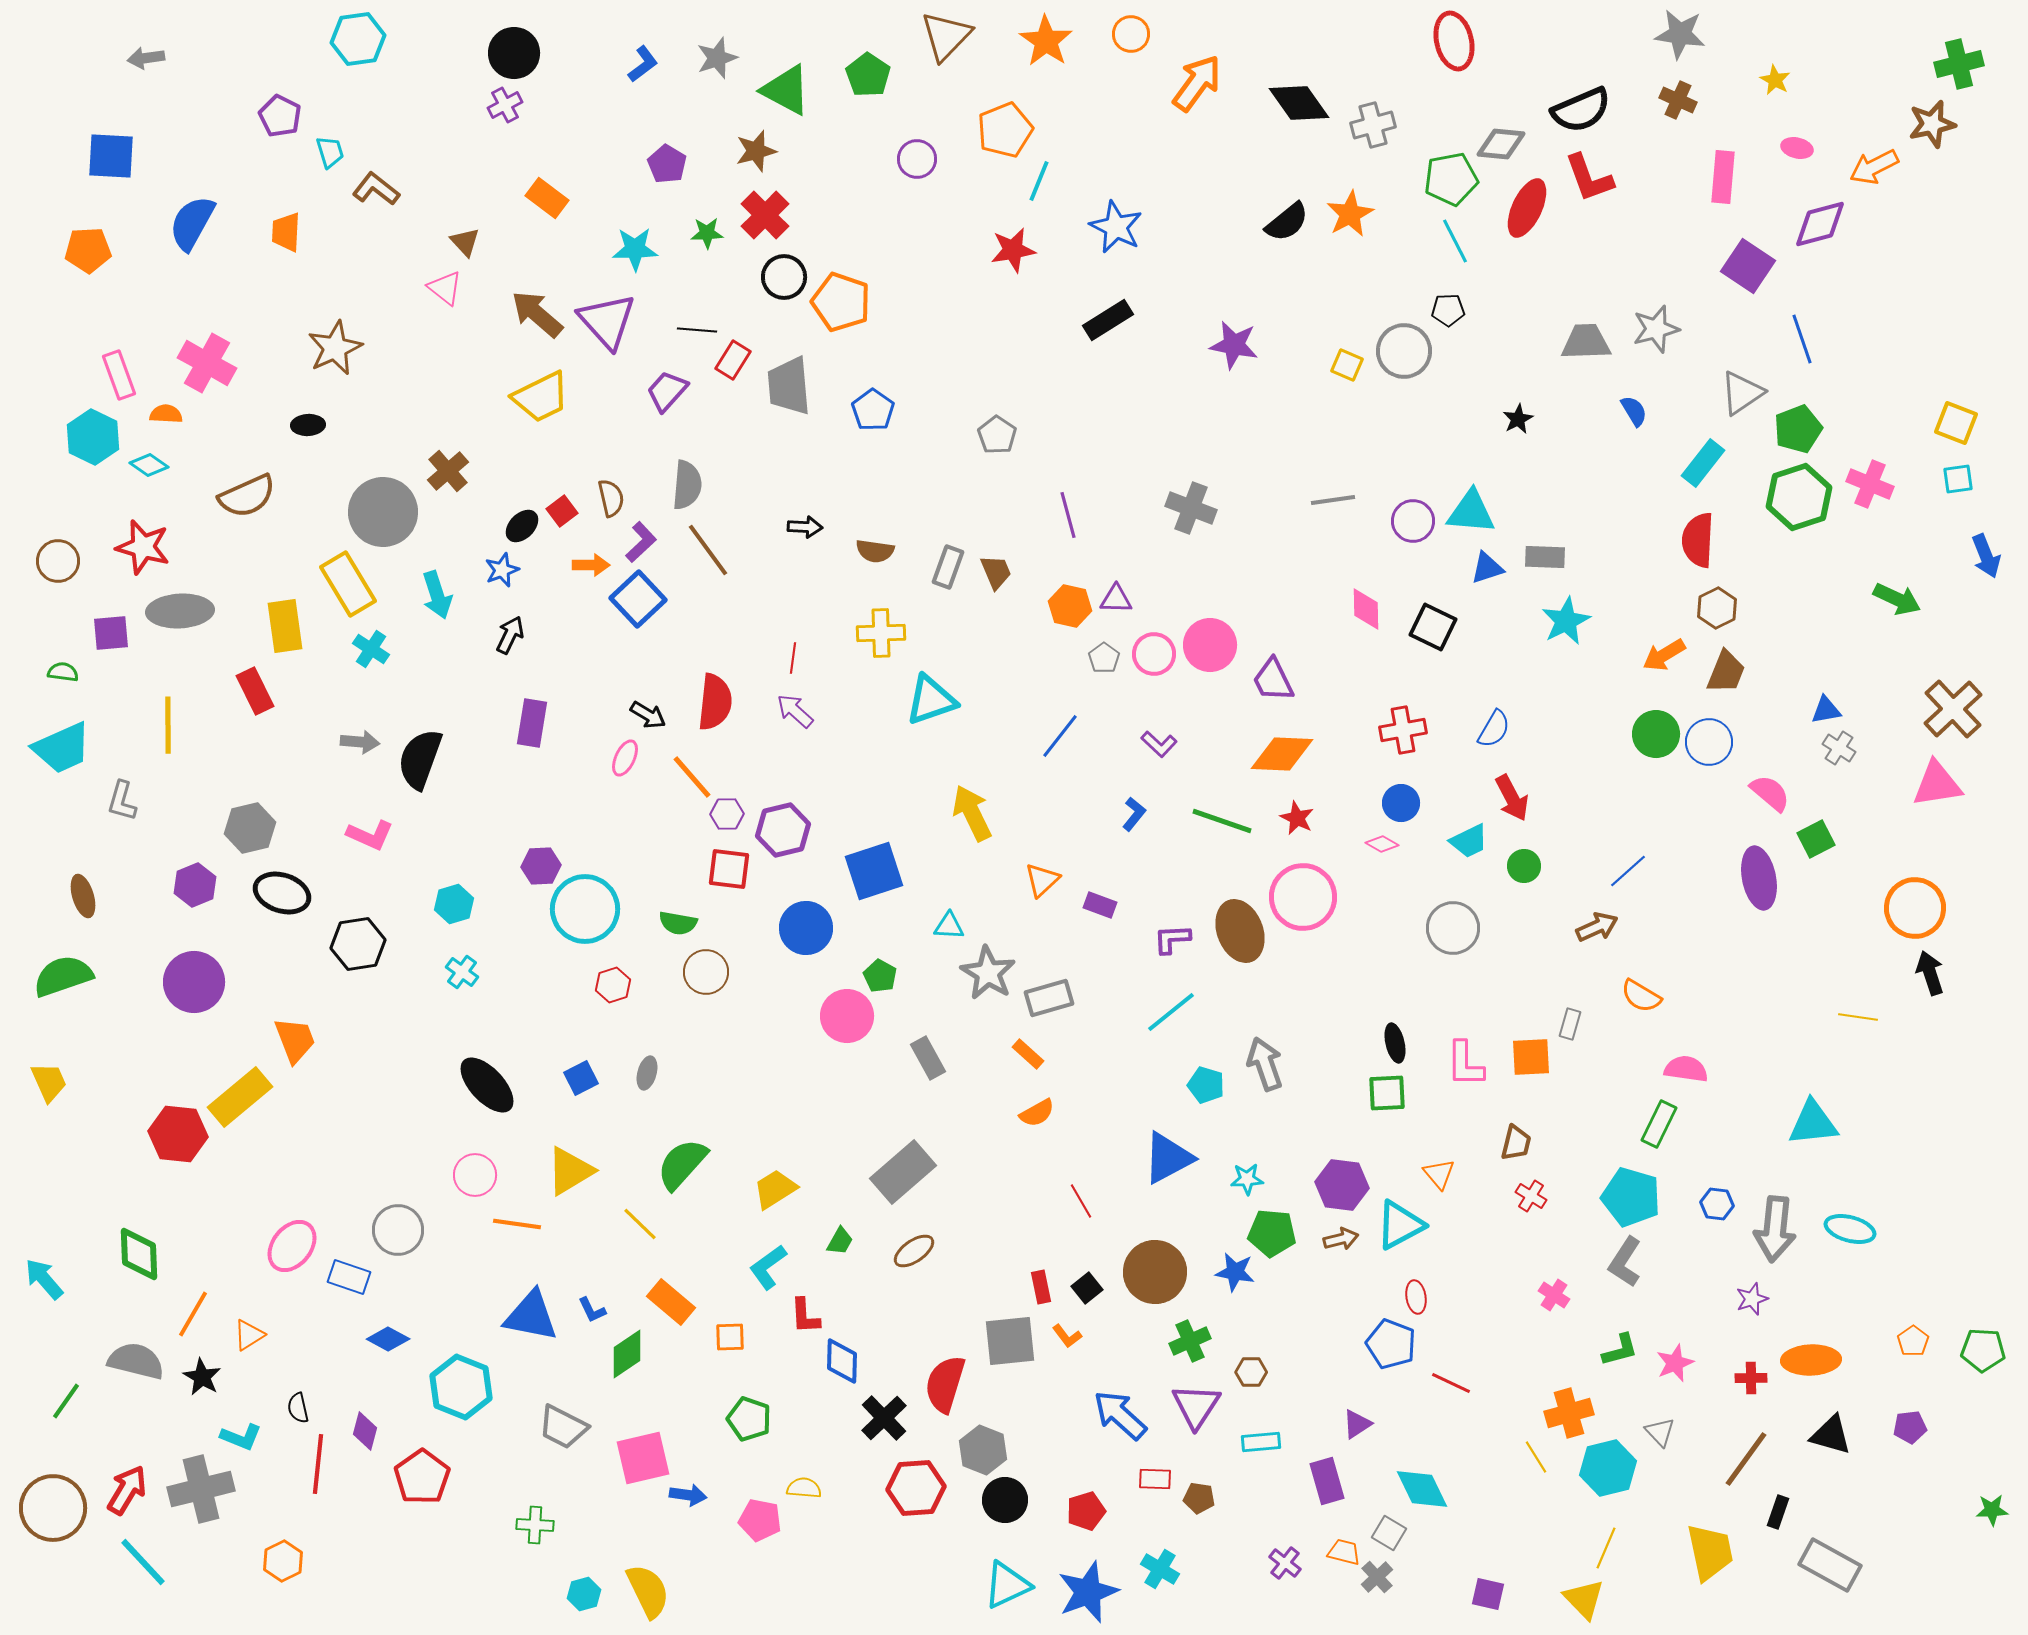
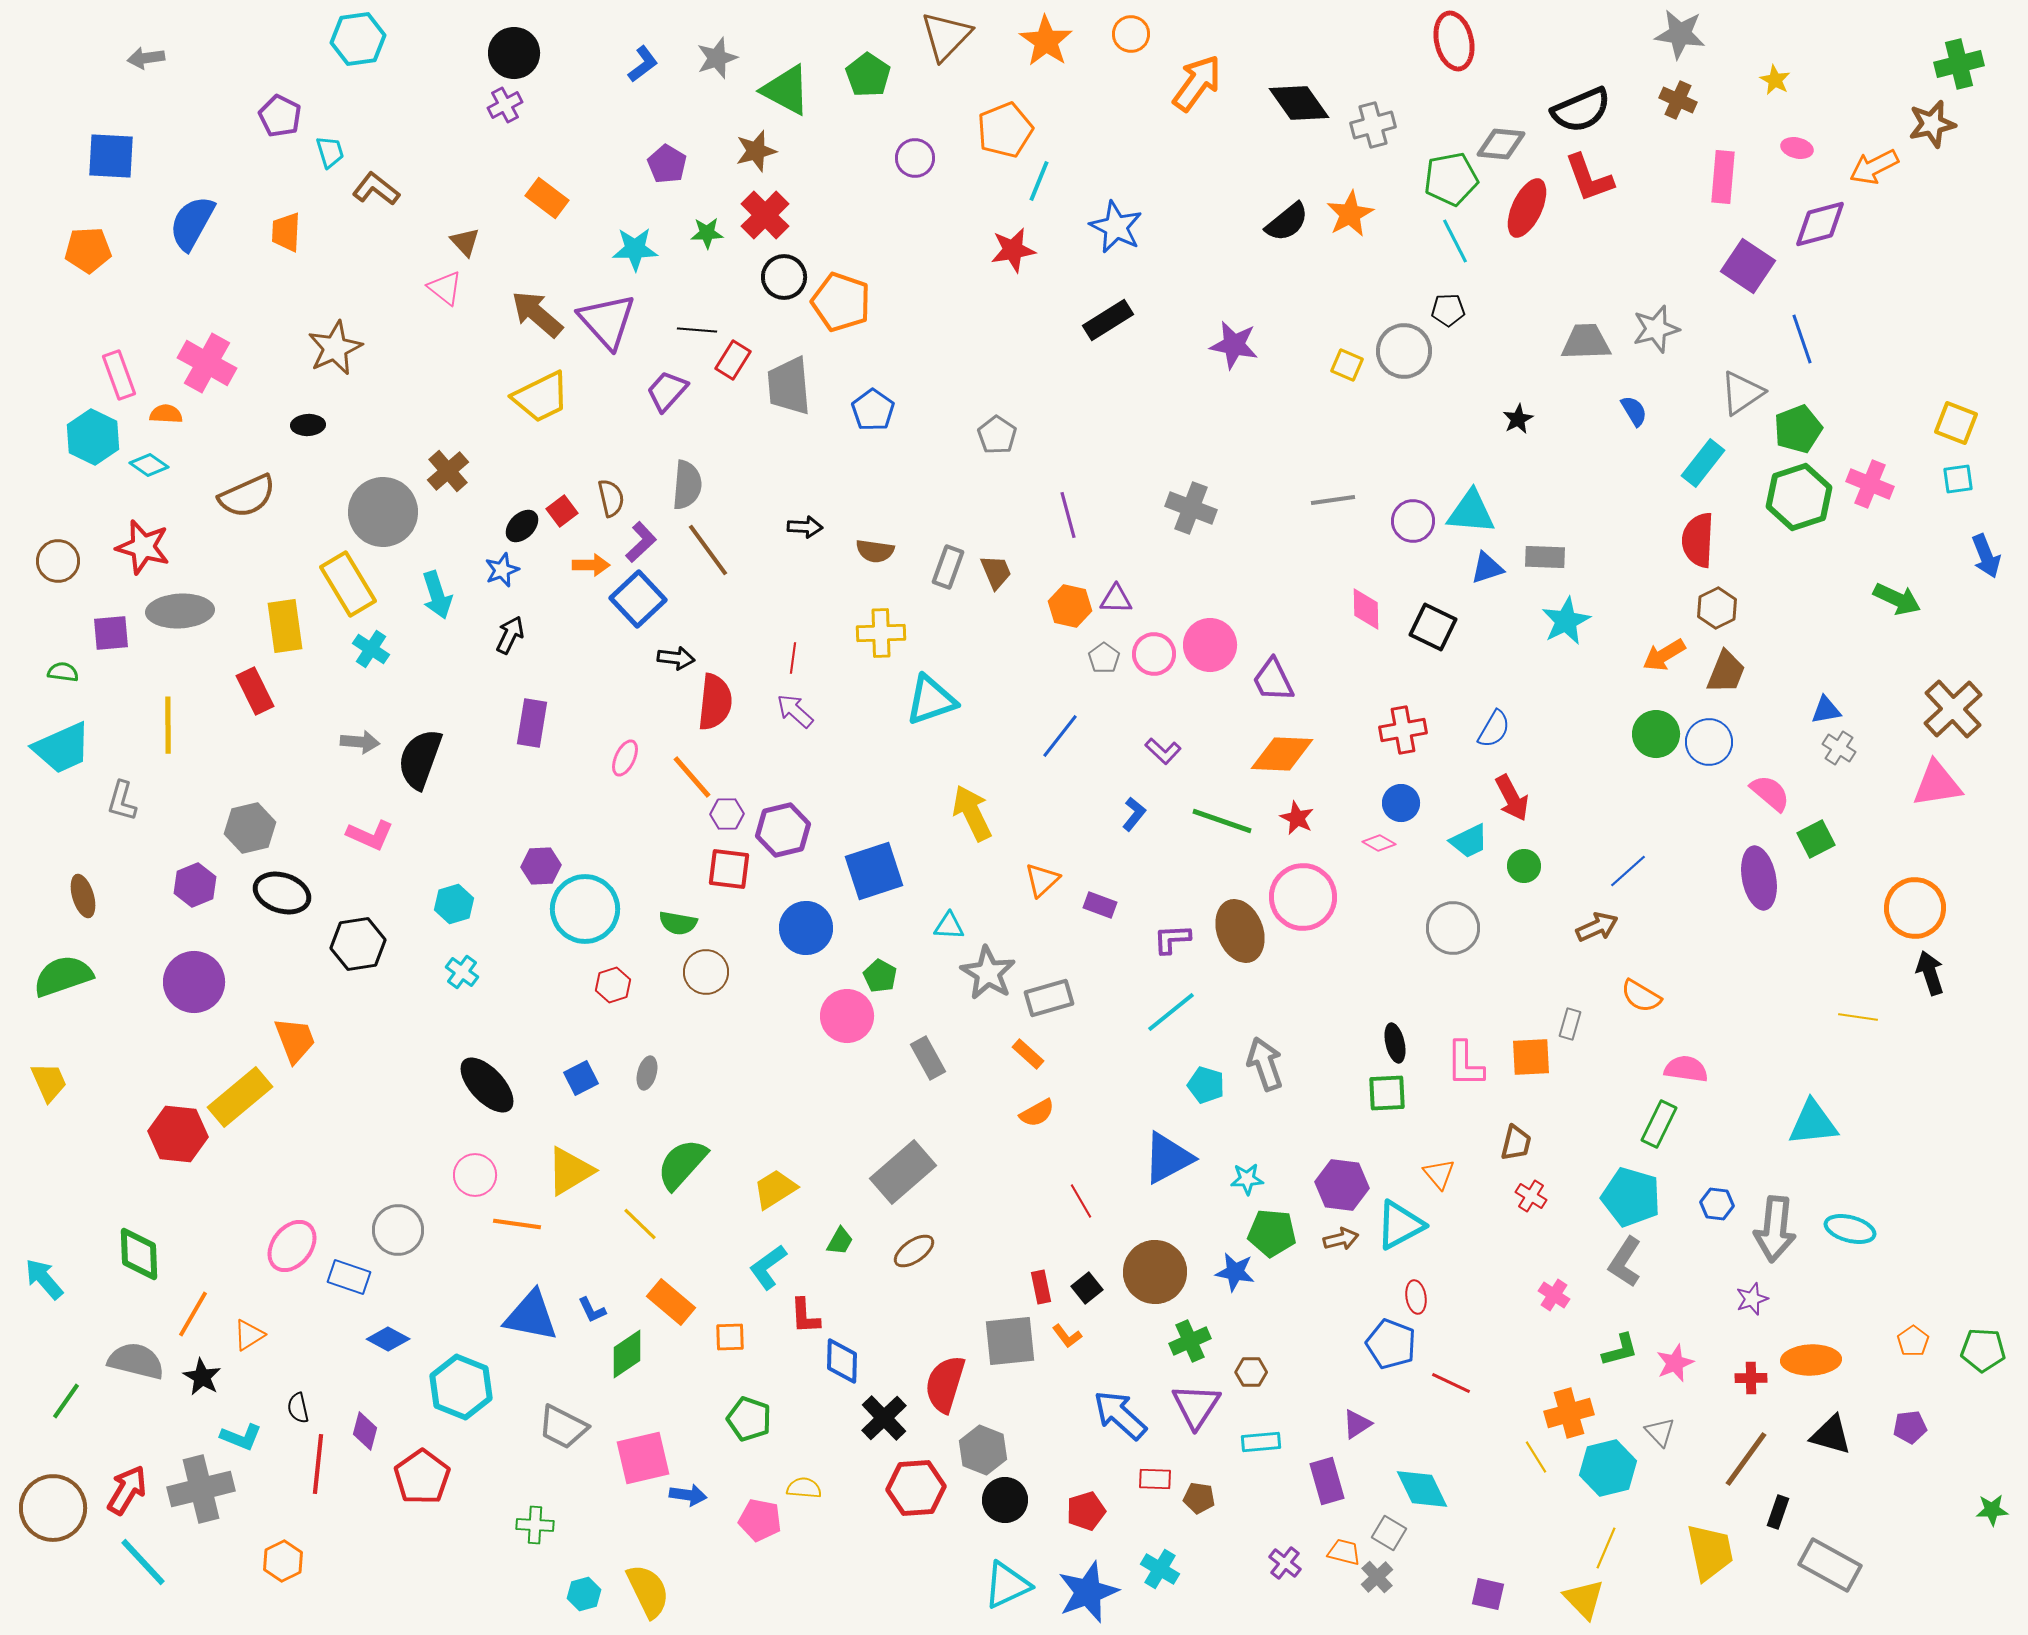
purple circle at (917, 159): moved 2 px left, 1 px up
black arrow at (648, 715): moved 28 px right, 57 px up; rotated 24 degrees counterclockwise
purple L-shape at (1159, 744): moved 4 px right, 7 px down
pink diamond at (1382, 844): moved 3 px left, 1 px up
